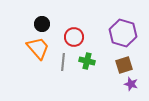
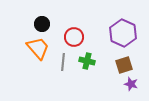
purple hexagon: rotated 8 degrees clockwise
